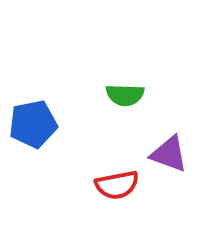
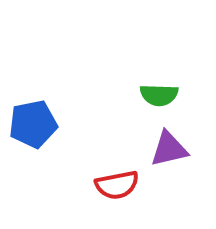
green semicircle: moved 34 px right
purple triangle: moved 5 px up; rotated 33 degrees counterclockwise
